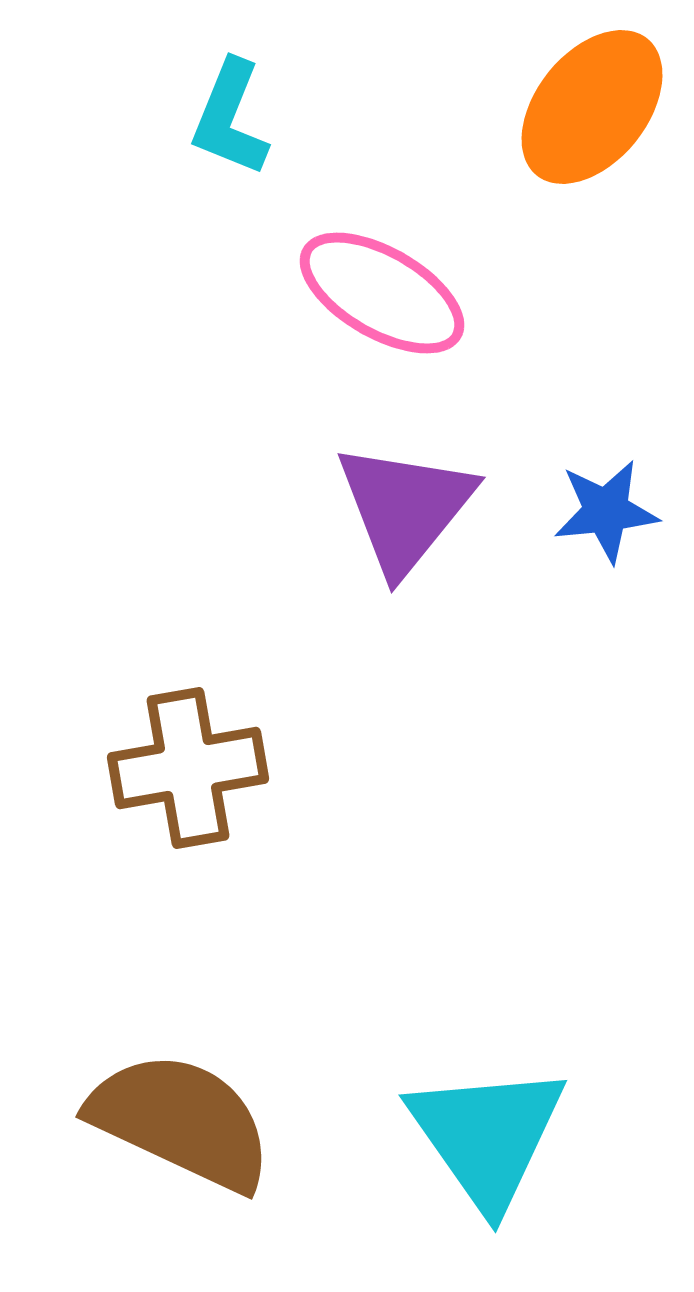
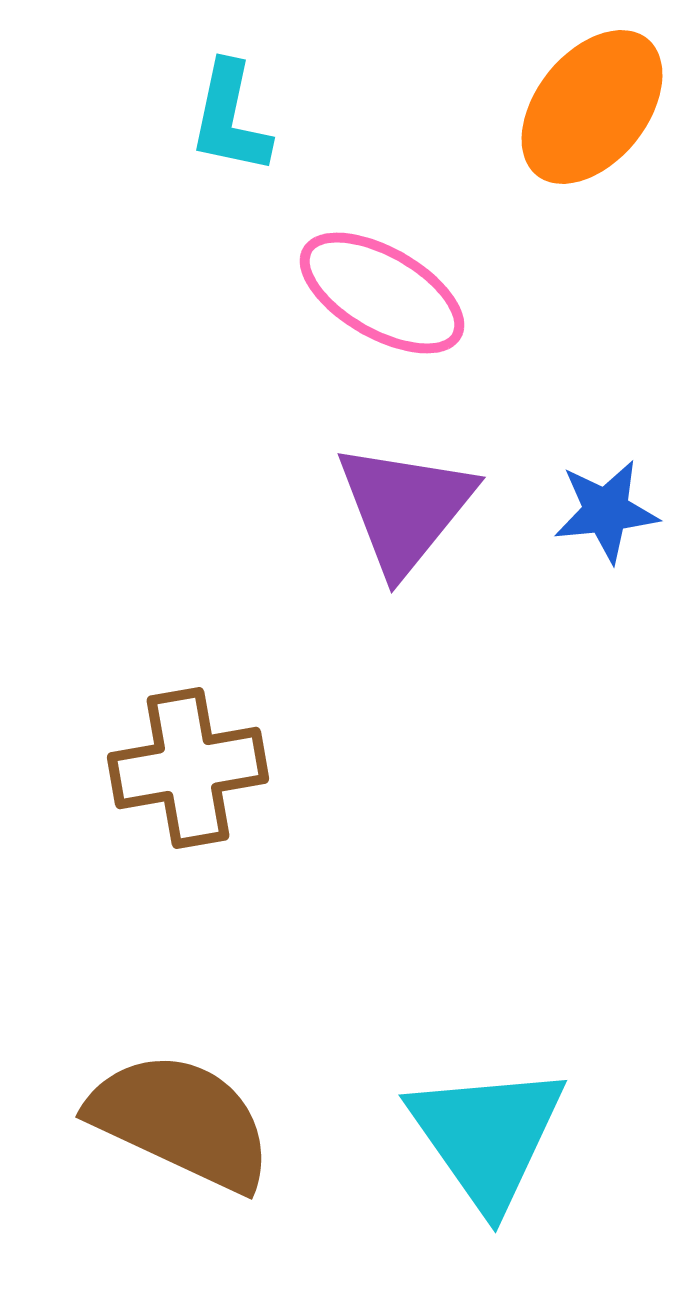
cyan L-shape: rotated 10 degrees counterclockwise
